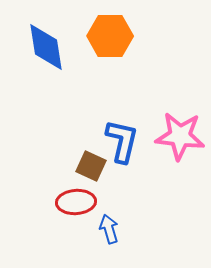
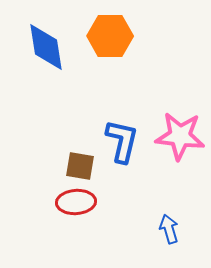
brown square: moved 11 px left; rotated 16 degrees counterclockwise
blue arrow: moved 60 px right
